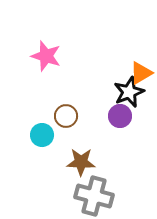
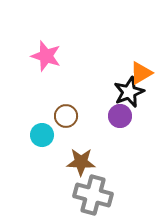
gray cross: moved 1 px left, 1 px up
